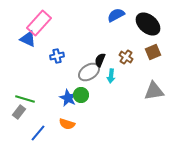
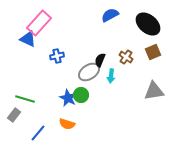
blue semicircle: moved 6 px left
gray rectangle: moved 5 px left, 3 px down
